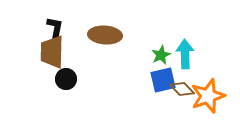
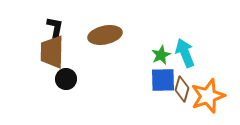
brown ellipse: rotated 16 degrees counterclockwise
cyan arrow: moved 1 px up; rotated 20 degrees counterclockwise
blue square: rotated 12 degrees clockwise
brown diamond: rotated 60 degrees clockwise
